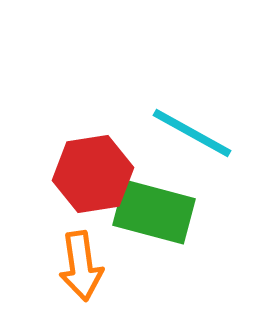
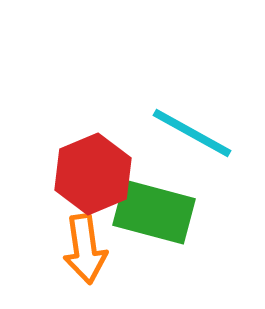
red hexagon: rotated 14 degrees counterclockwise
orange arrow: moved 4 px right, 17 px up
